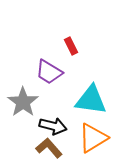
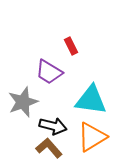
gray star: rotated 16 degrees clockwise
orange triangle: moved 1 px left, 1 px up
